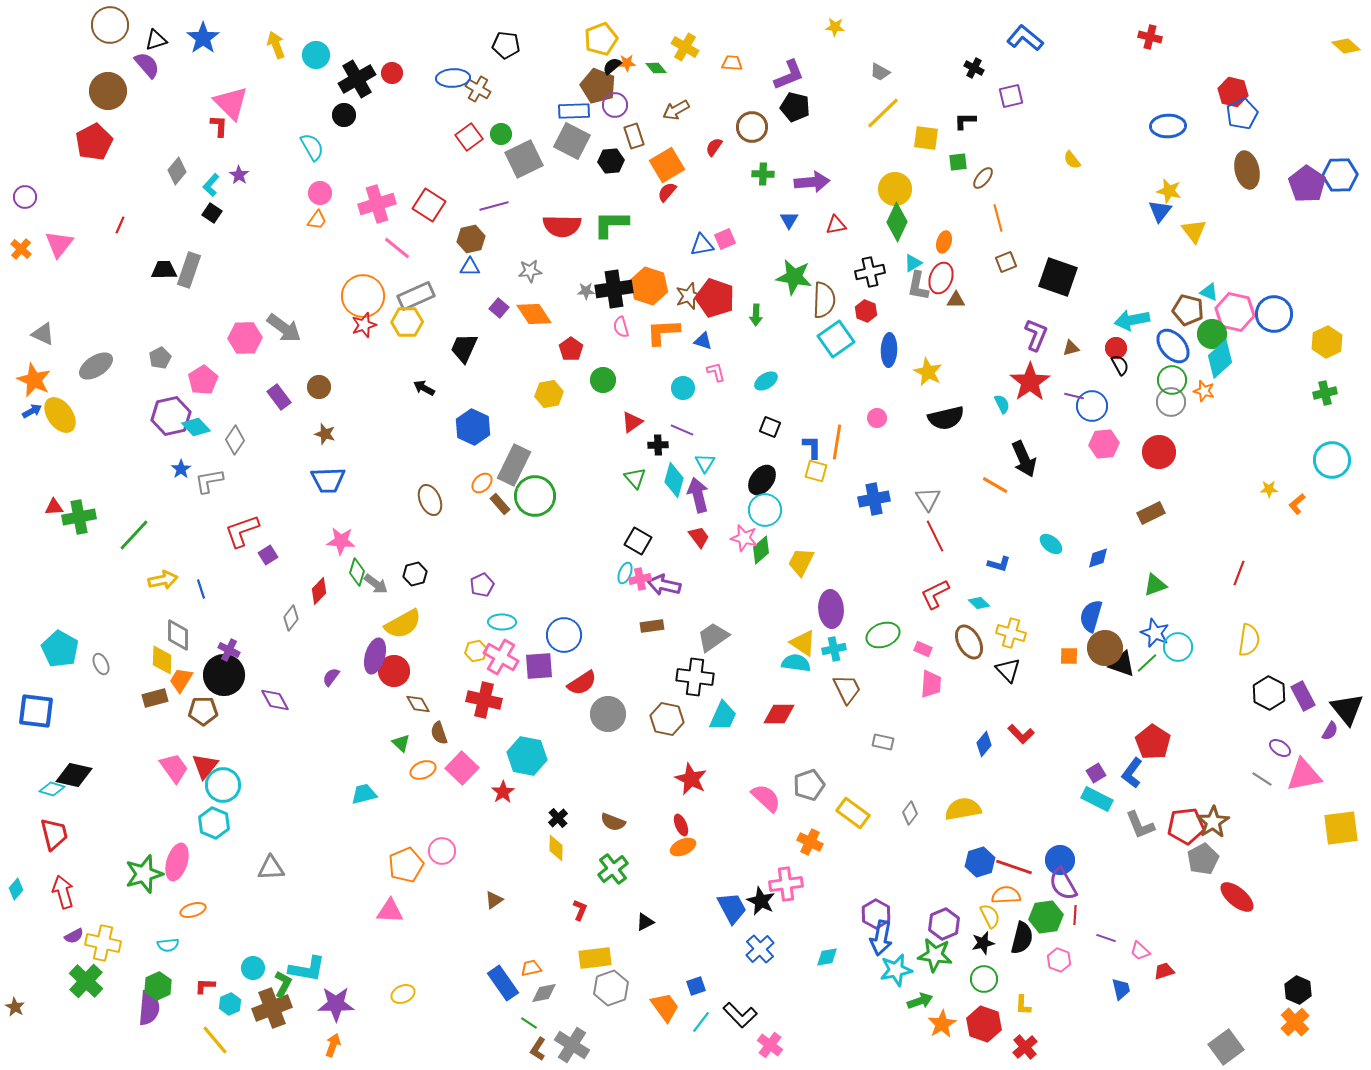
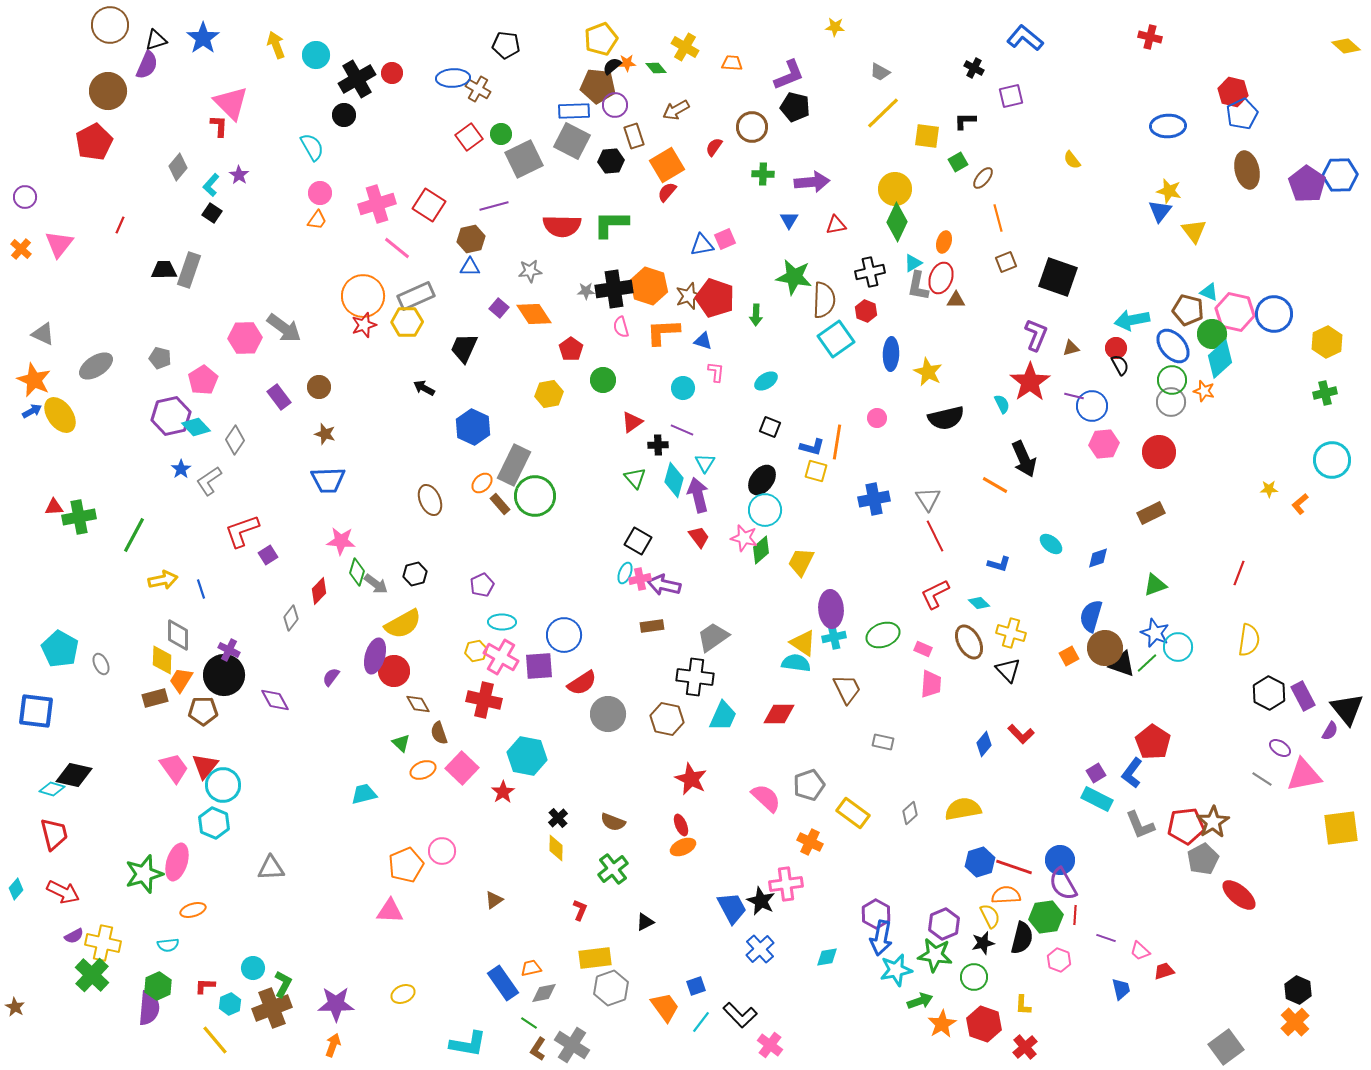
purple semicircle at (147, 65): rotated 64 degrees clockwise
brown pentagon at (598, 86): rotated 16 degrees counterclockwise
yellow square at (926, 138): moved 1 px right, 2 px up
green square at (958, 162): rotated 24 degrees counterclockwise
gray diamond at (177, 171): moved 1 px right, 4 px up
blue ellipse at (889, 350): moved 2 px right, 4 px down
gray pentagon at (160, 358): rotated 30 degrees counterclockwise
pink L-shape at (716, 372): rotated 20 degrees clockwise
blue L-shape at (812, 447): rotated 105 degrees clockwise
gray L-shape at (209, 481): rotated 24 degrees counterclockwise
orange L-shape at (1297, 504): moved 3 px right
green line at (134, 535): rotated 15 degrees counterclockwise
cyan cross at (834, 649): moved 12 px up
orange square at (1069, 656): rotated 30 degrees counterclockwise
gray diamond at (910, 813): rotated 10 degrees clockwise
red arrow at (63, 892): rotated 132 degrees clockwise
red ellipse at (1237, 897): moved 2 px right, 2 px up
cyan L-shape at (307, 969): moved 161 px right, 75 px down
green circle at (984, 979): moved 10 px left, 2 px up
green cross at (86, 981): moved 6 px right, 6 px up
